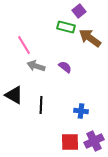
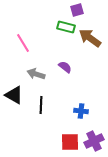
purple square: moved 2 px left, 1 px up; rotated 24 degrees clockwise
pink line: moved 1 px left, 2 px up
gray arrow: moved 8 px down
